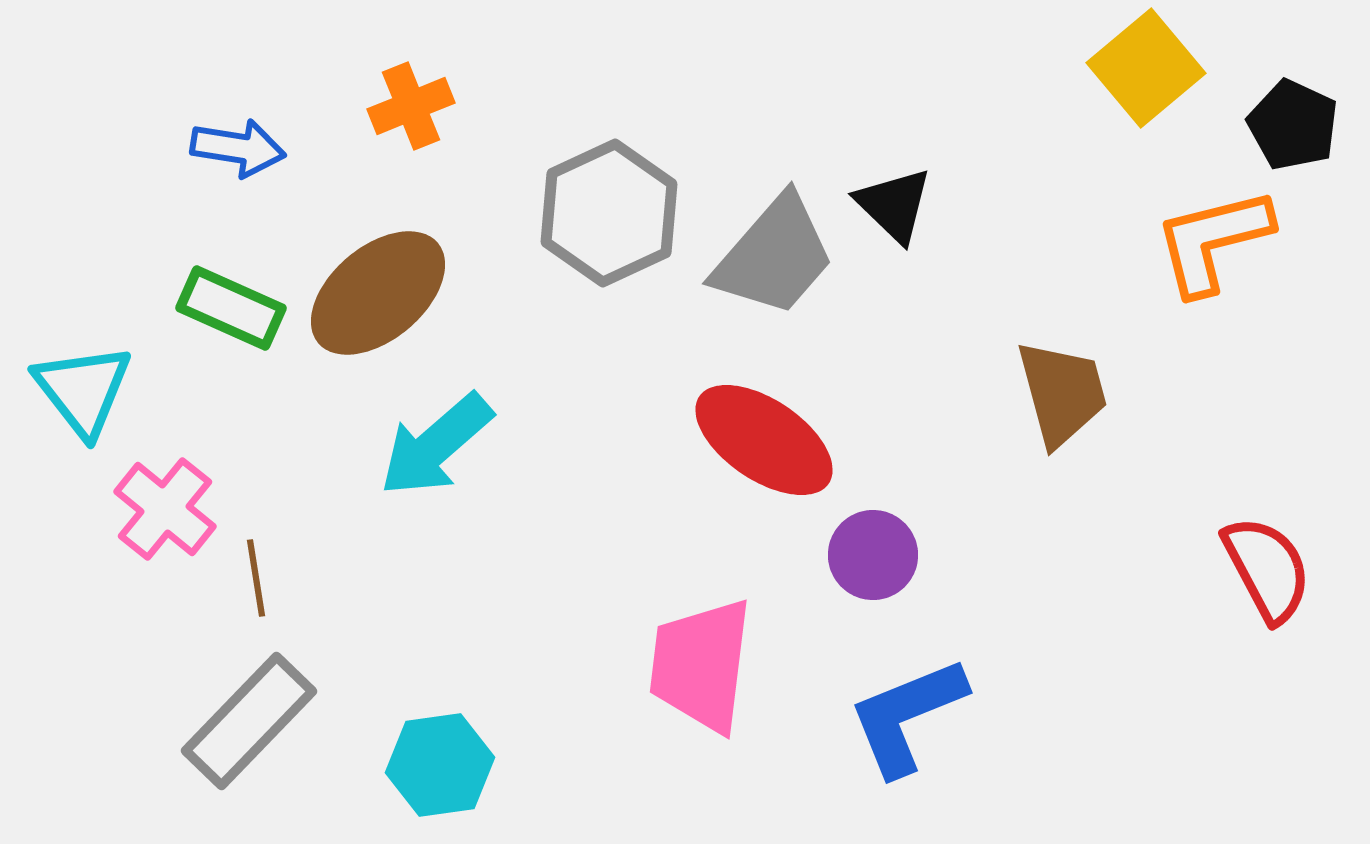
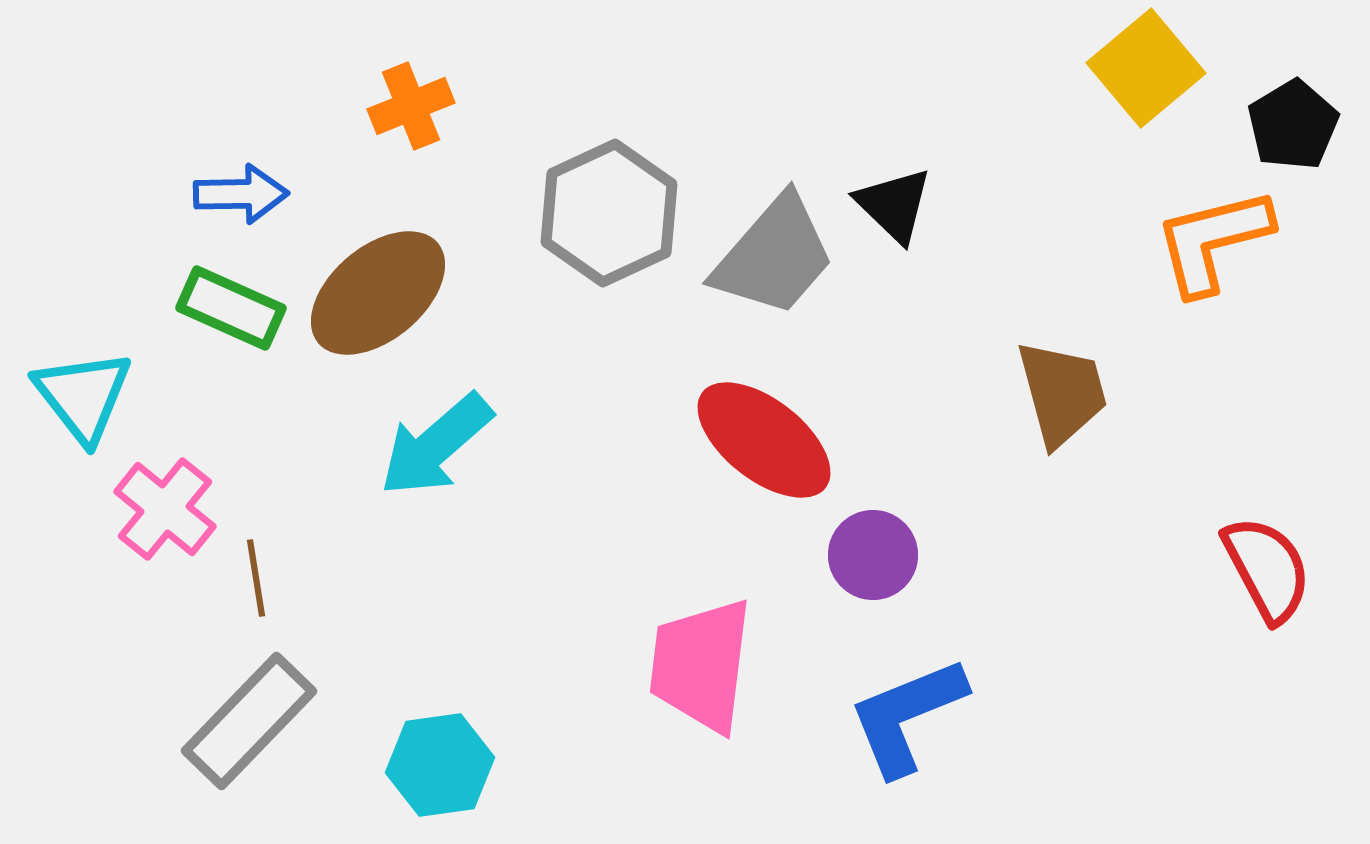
black pentagon: rotated 16 degrees clockwise
blue arrow: moved 3 px right, 46 px down; rotated 10 degrees counterclockwise
cyan triangle: moved 6 px down
red ellipse: rotated 4 degrees clockwise
